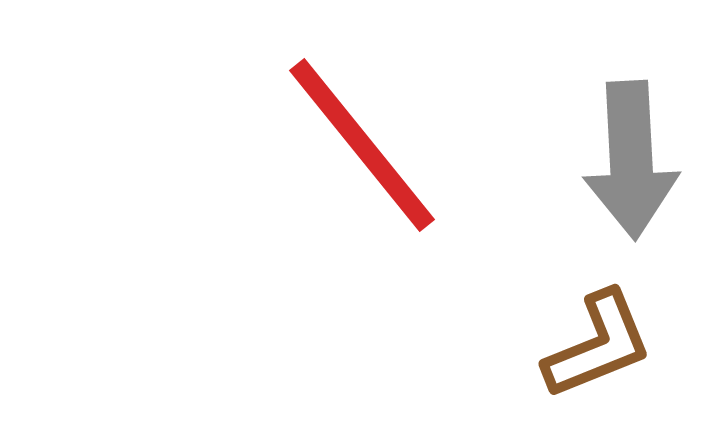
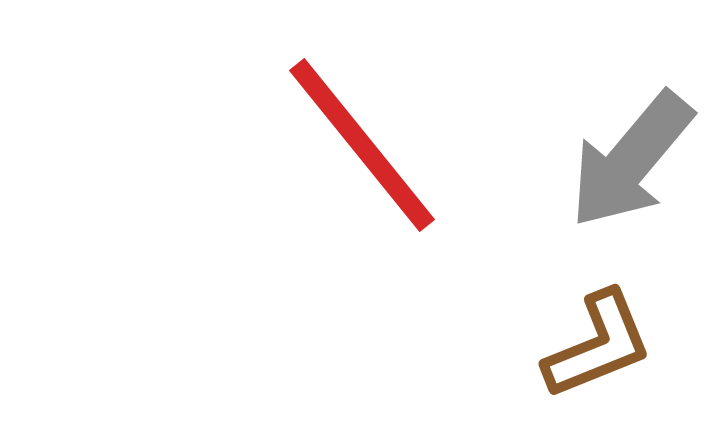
gray arrow: rotated 43 degrees clockwise
